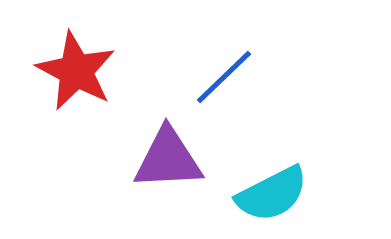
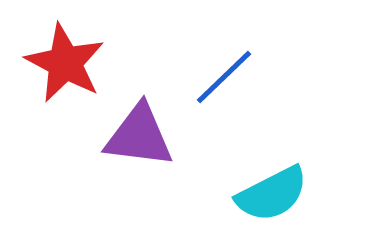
red star: moved 11 px left, 8 px up
purple triangle: moved 29 px left, 23 px up; rotated 10 degrees clockwise
